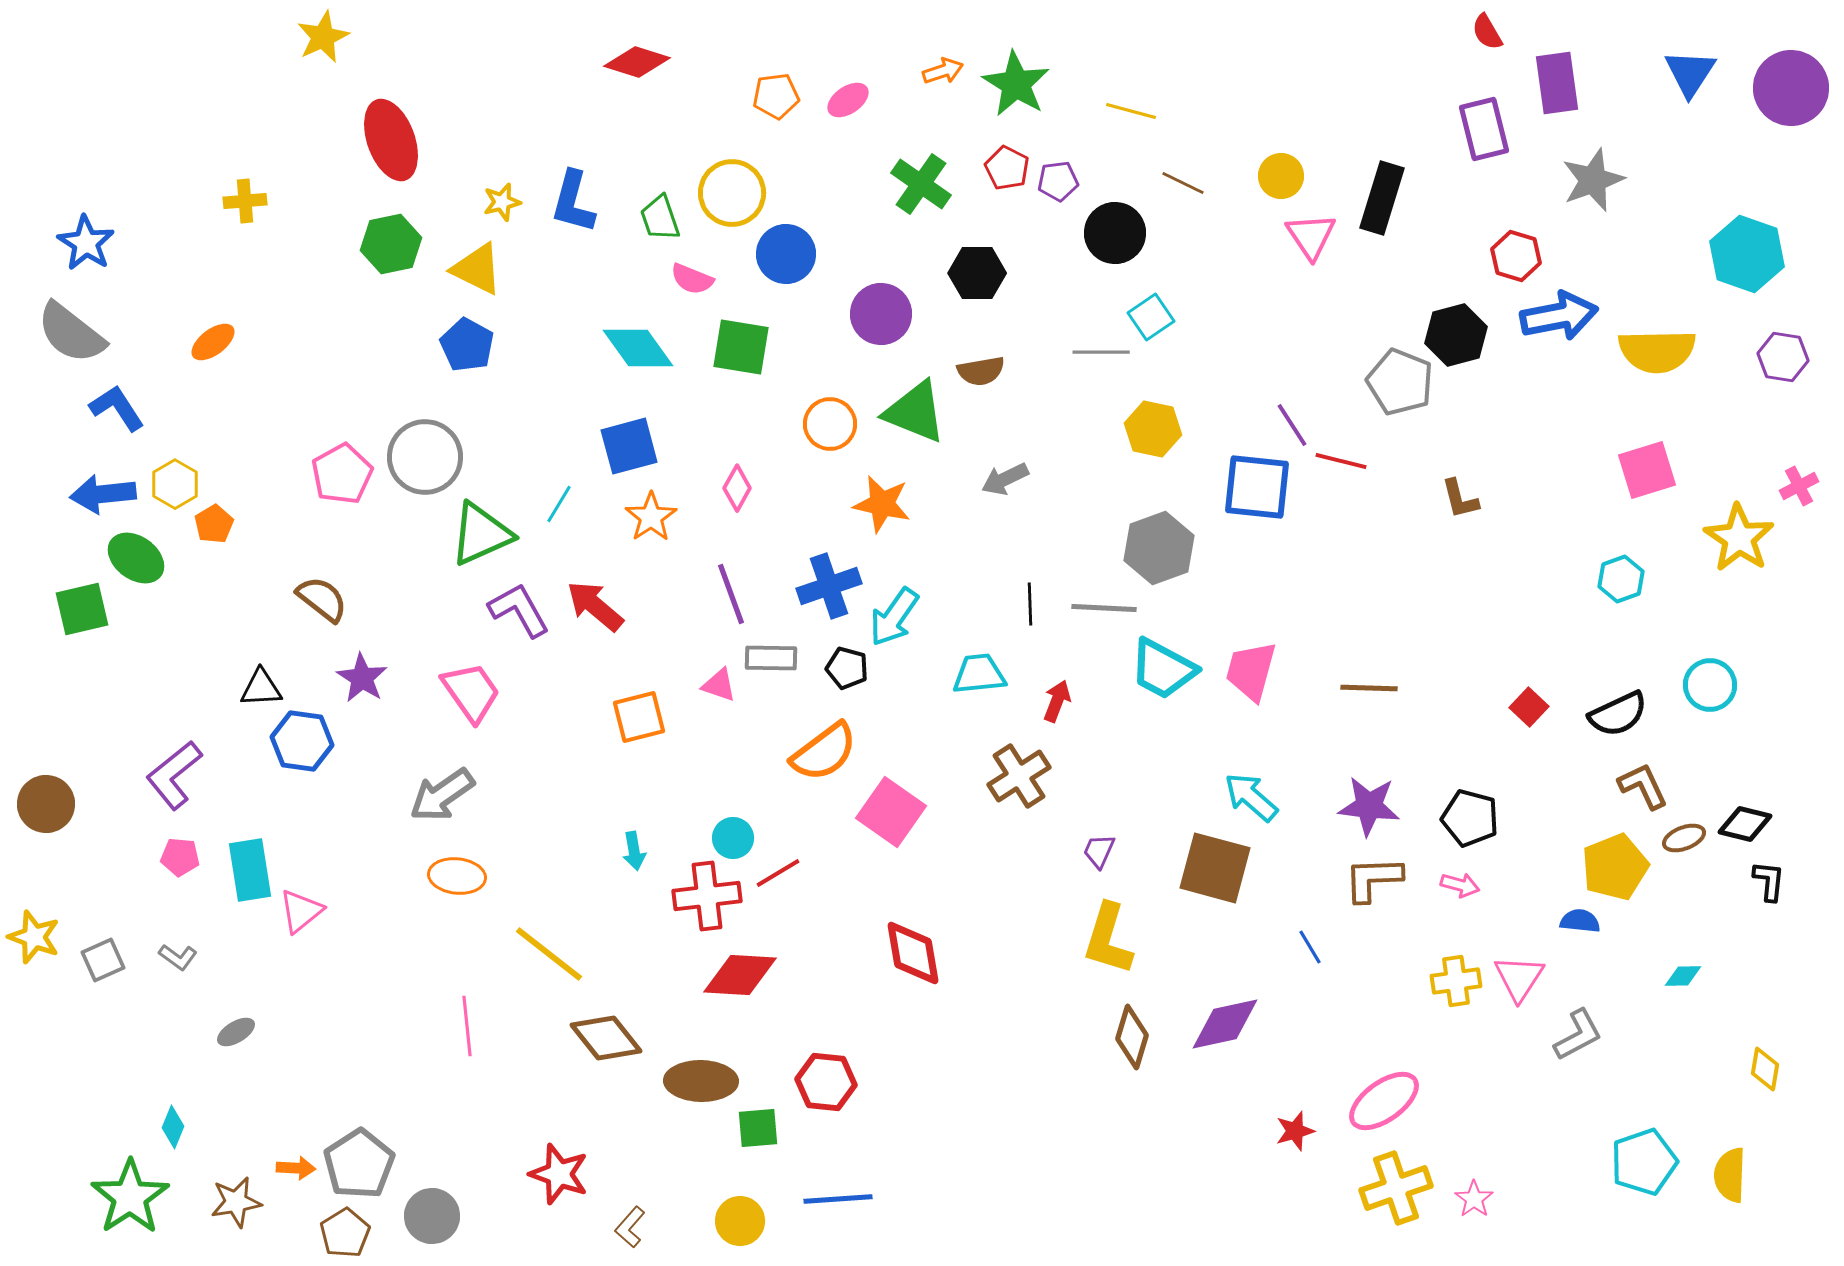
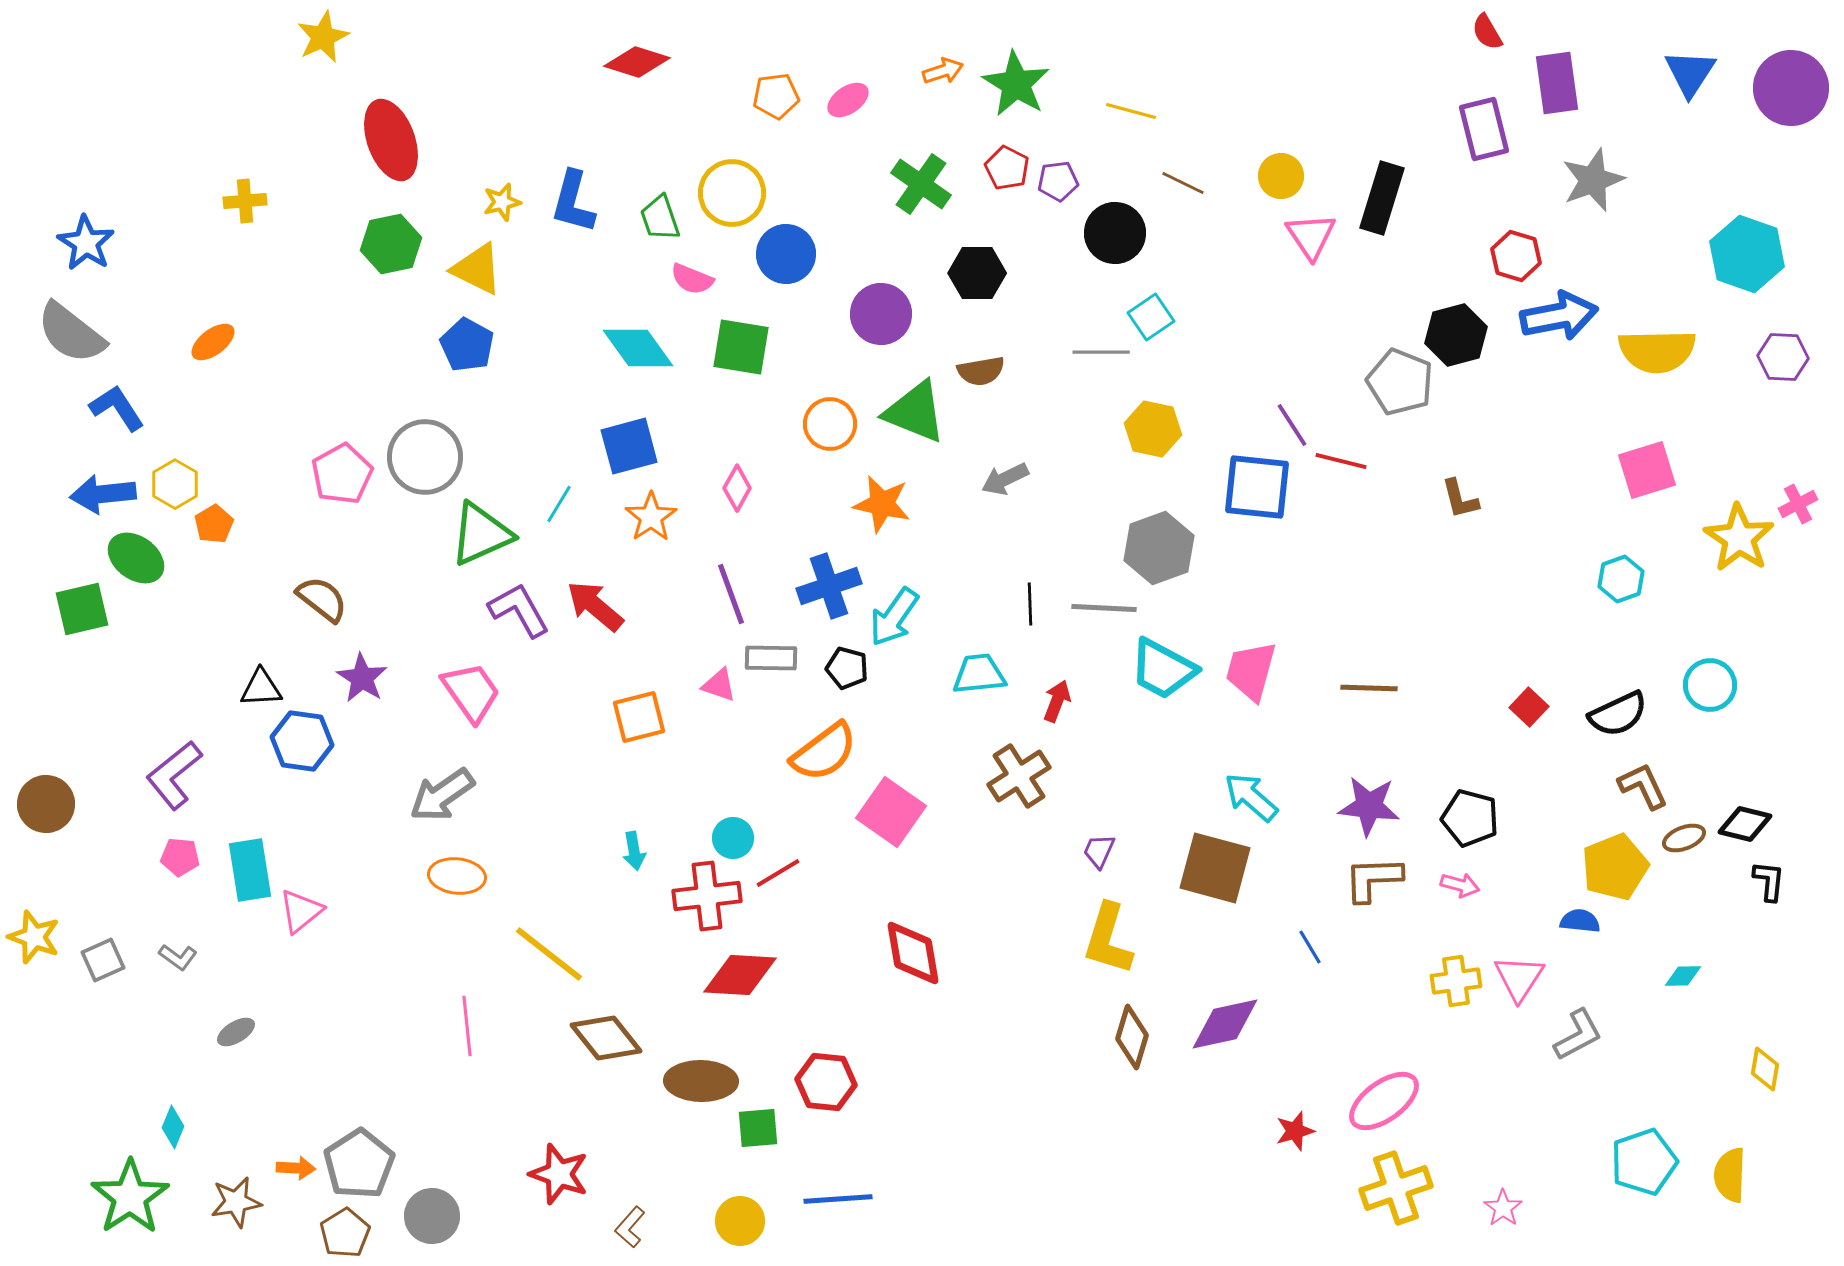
purple hexagon at (1783, 357): rotated 6 degrees counterclockwise
pink cross at (1799, 486): moved 1 px left, 18 px down
pink star at (1474, 1199): moved 29 px right, 9 px down
